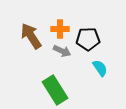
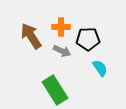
orange cross: moved 1 px right, 2 px up
